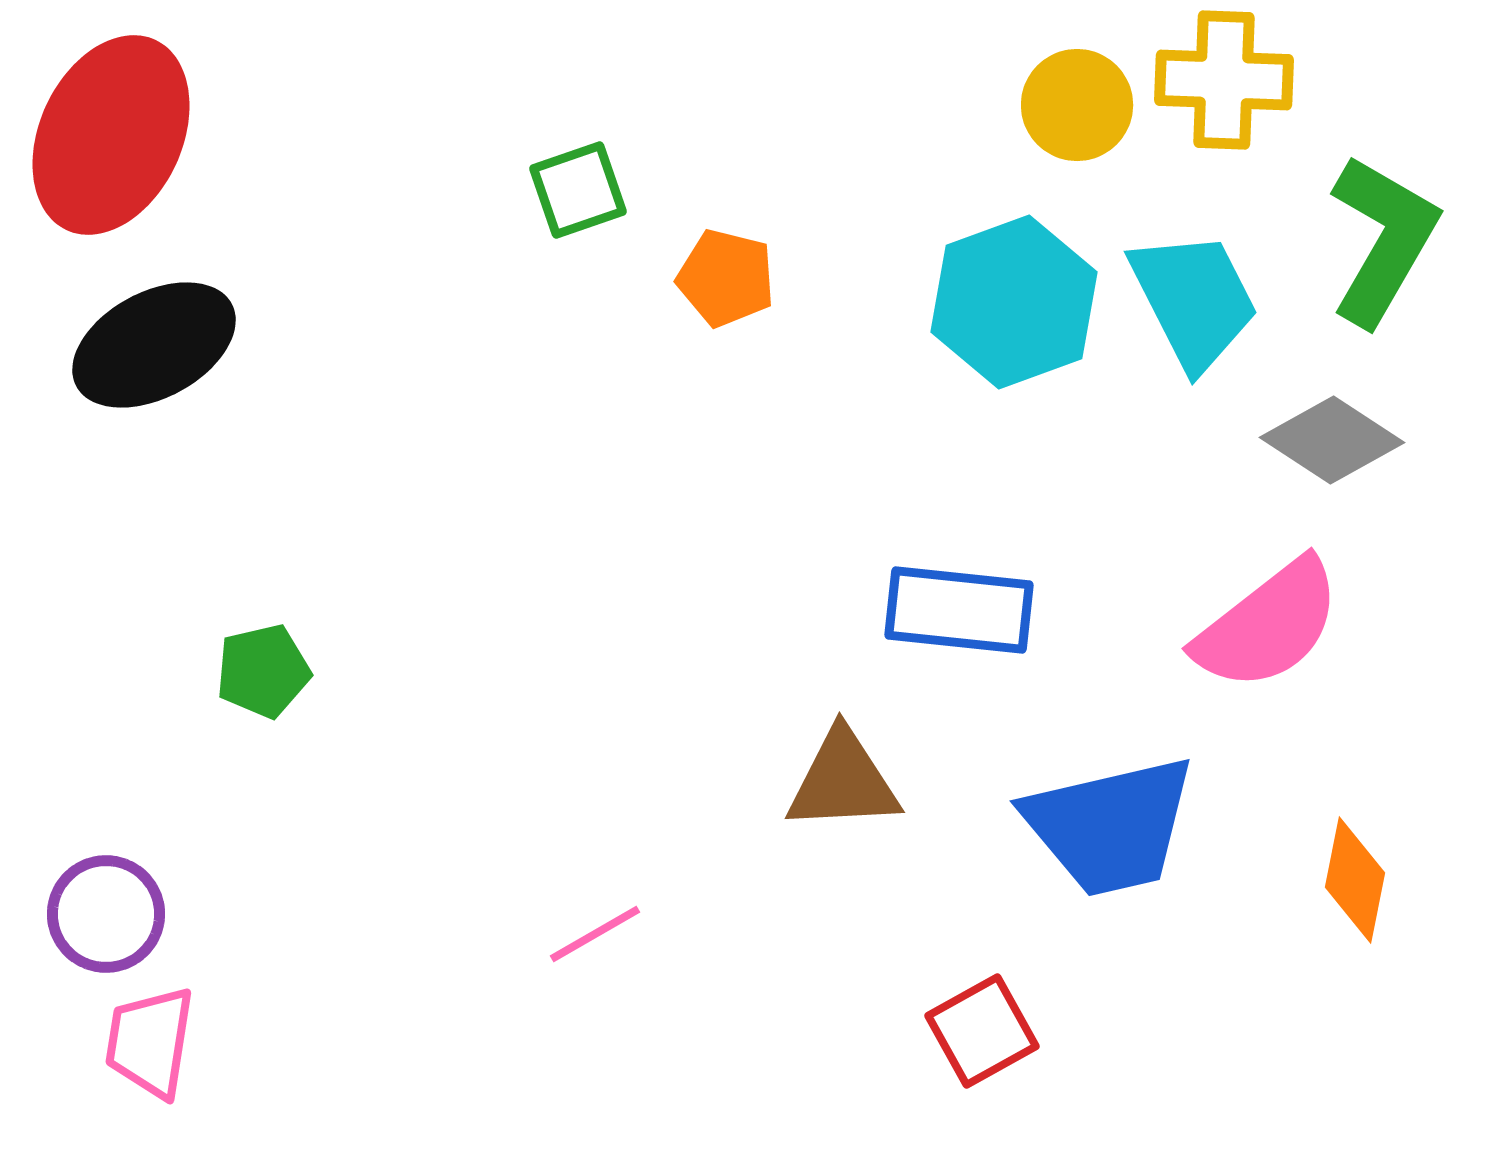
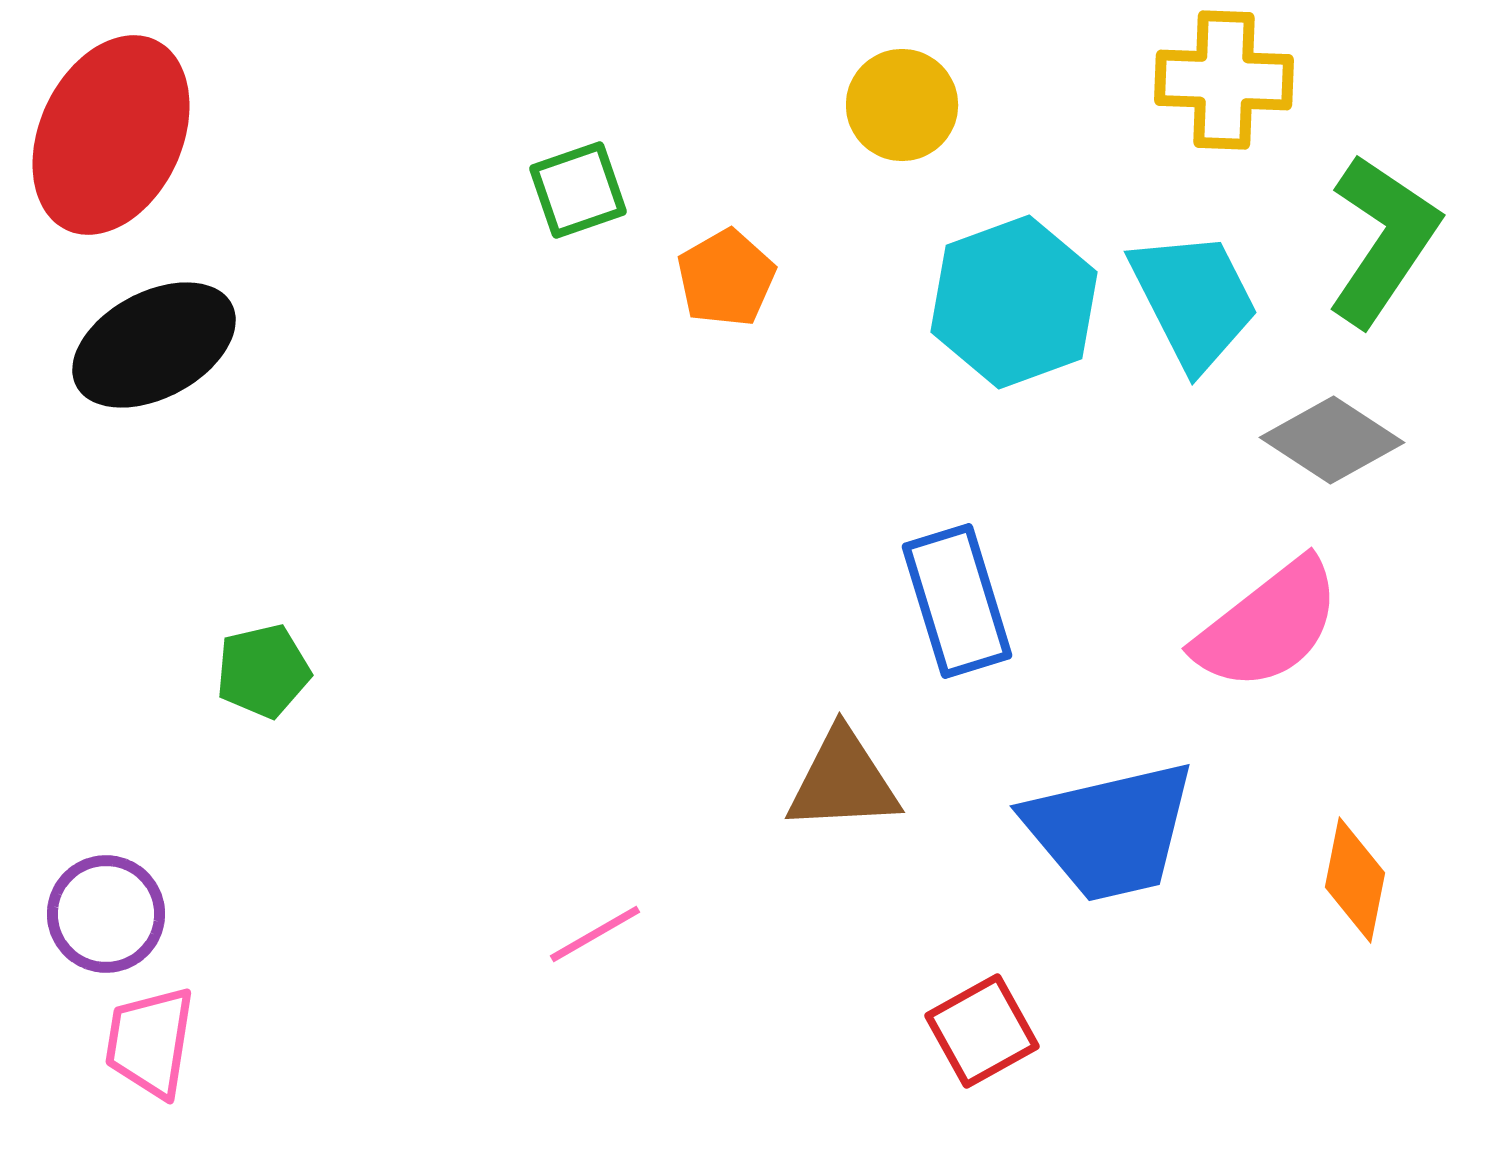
yellow circle: moved 175 px left
green L-shape: rotated 4 degrees clockwise
orange pentagon: rotated 28 degrees clockwise
blue rectangle: moved 2 px left, 9 px up; rotated 67 degrees clockwise
blue trapezoid: moved 5 px down
